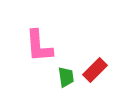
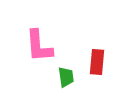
red rectangle: moved 2 px right, 8 px up; rotated 40 degrees counterclockwise
